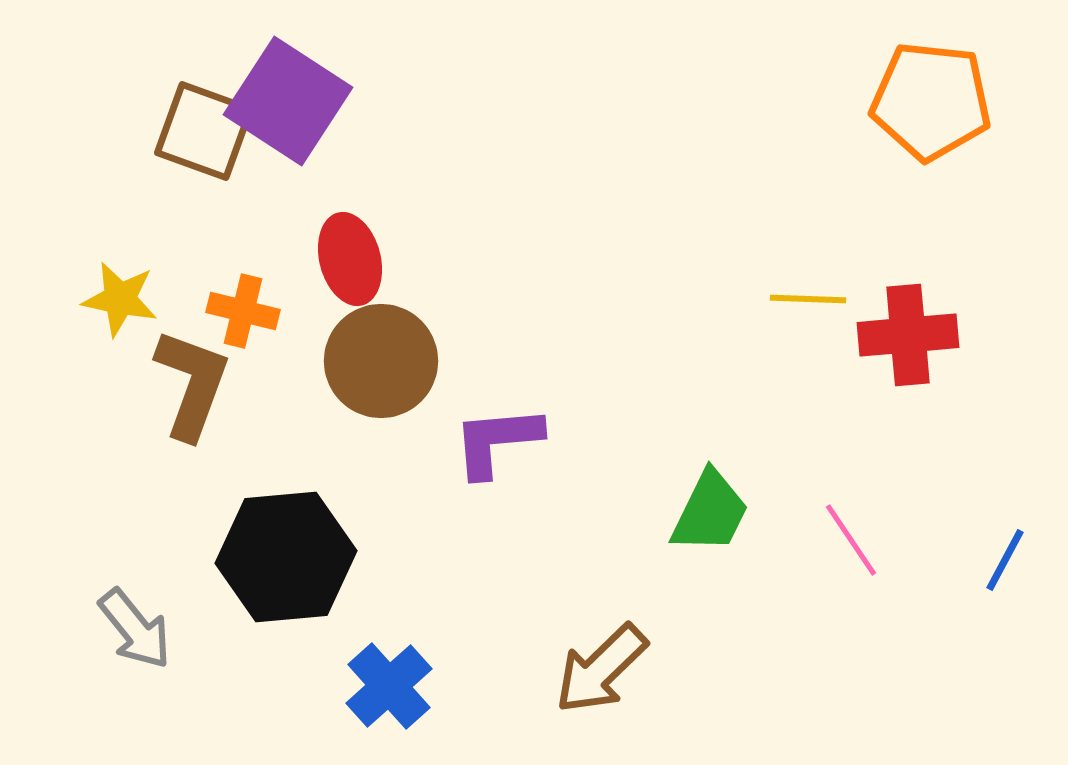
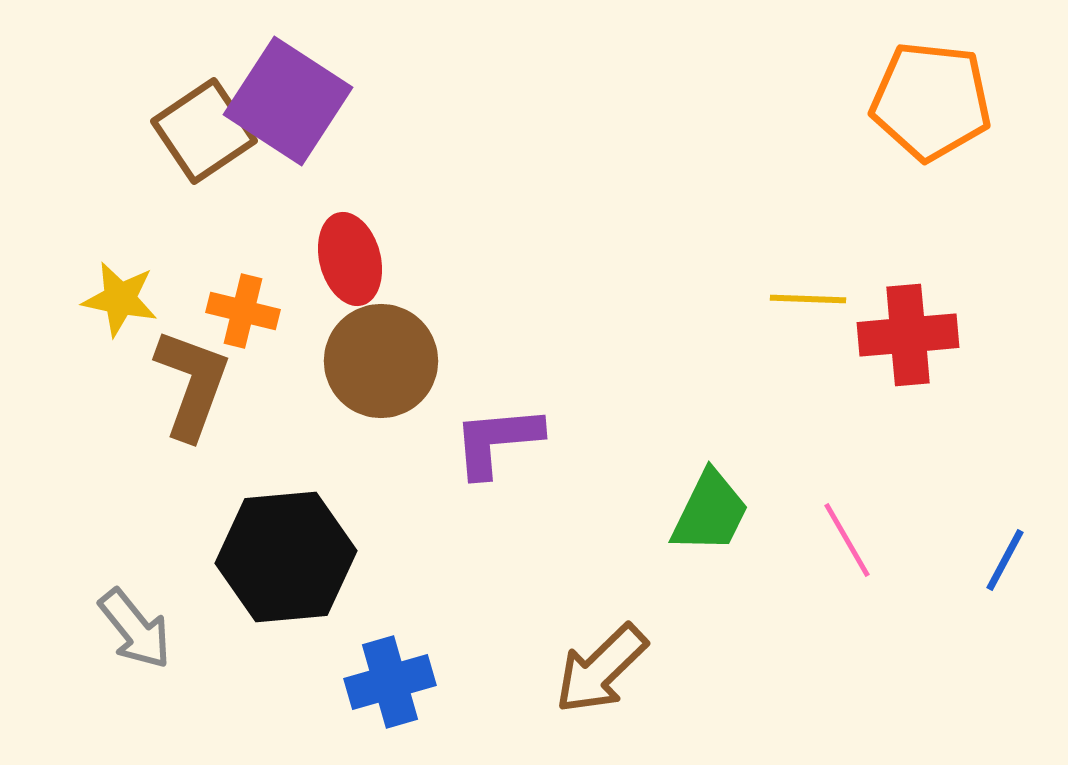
brown square: rotated 36 degrees clockwise
pink line: moved 4 px left; rotated 4 degrees clockwise
blue cross: moved 1 px right, 4 px up; rotated 26 degrees clockwise
